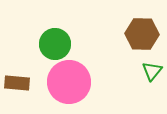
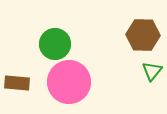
brown hexagon: moved 1 px right, 1 px down
